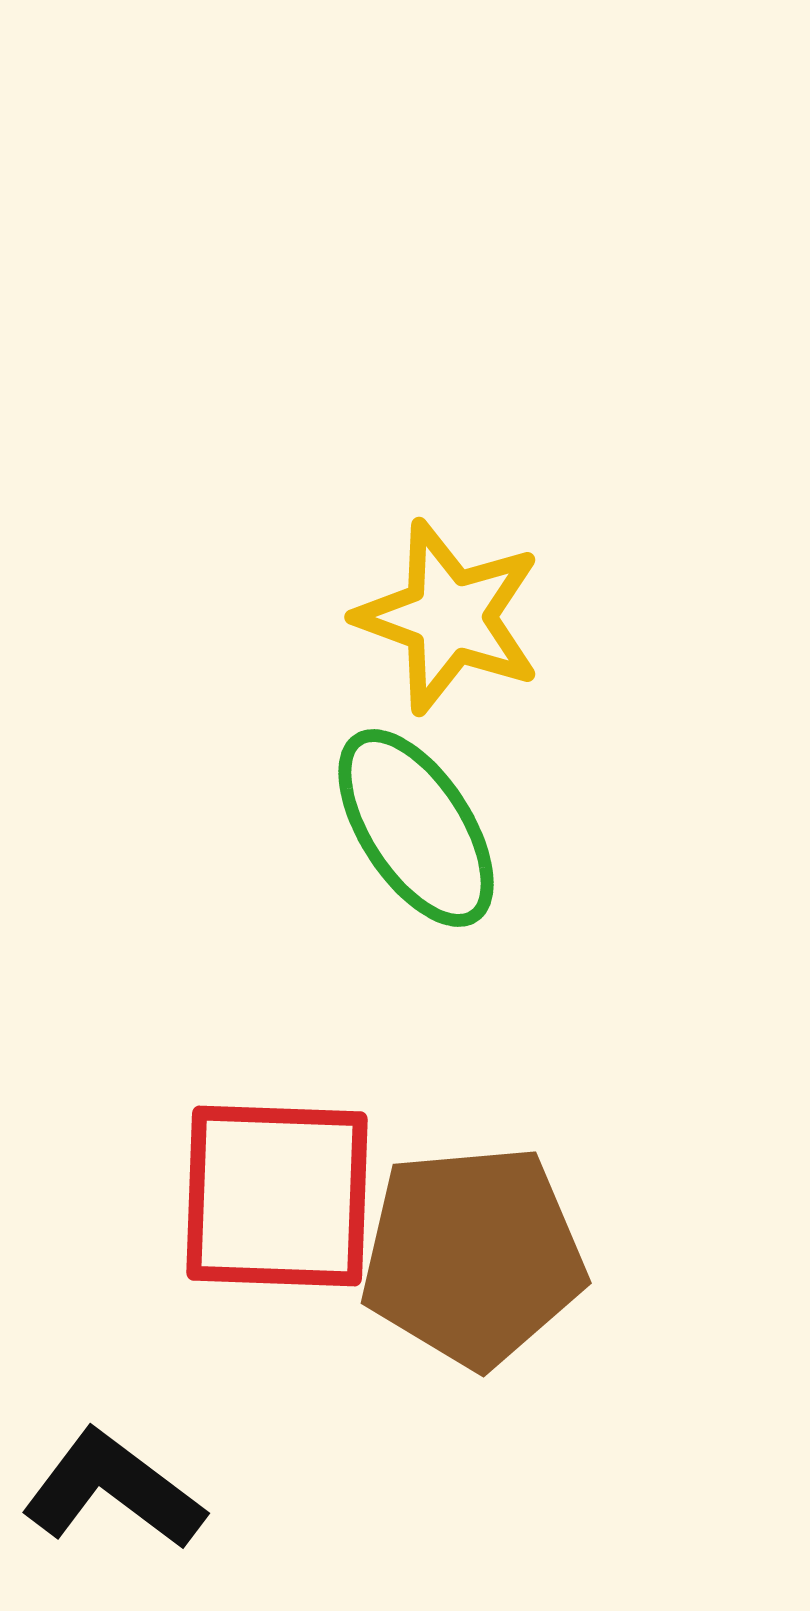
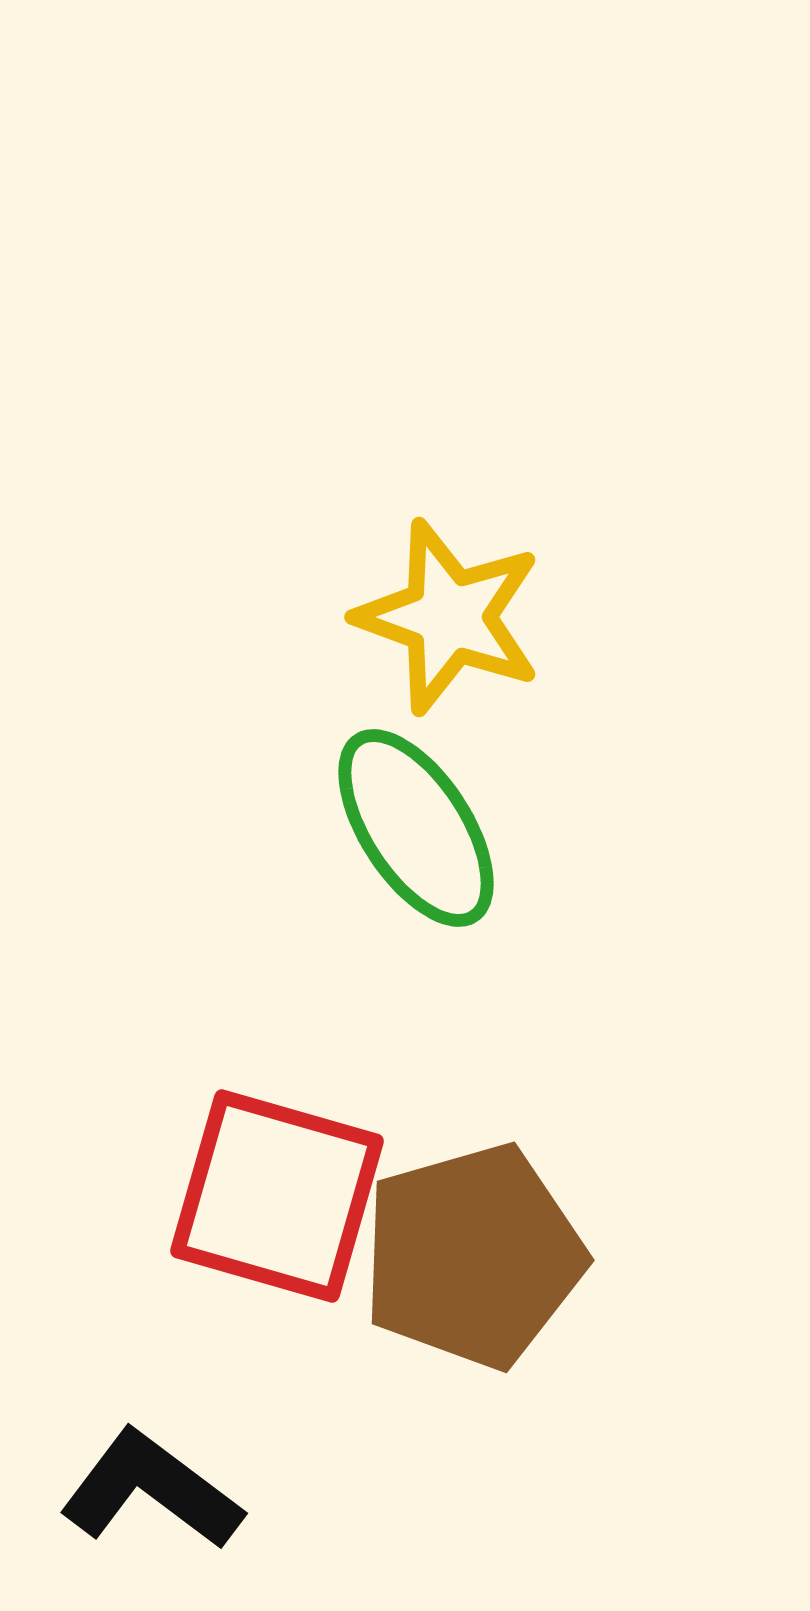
red square: rotated 14 degrees clockwise
brown pentagon: rotated 11 degrees counterclockwise
black L-shape: moved 38 px right
